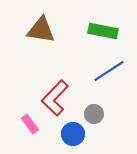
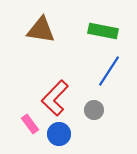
blue line: rotated 24 degrees counterclockwise
gray circle: moved 4 px up
blue circle: moved 14 px left
